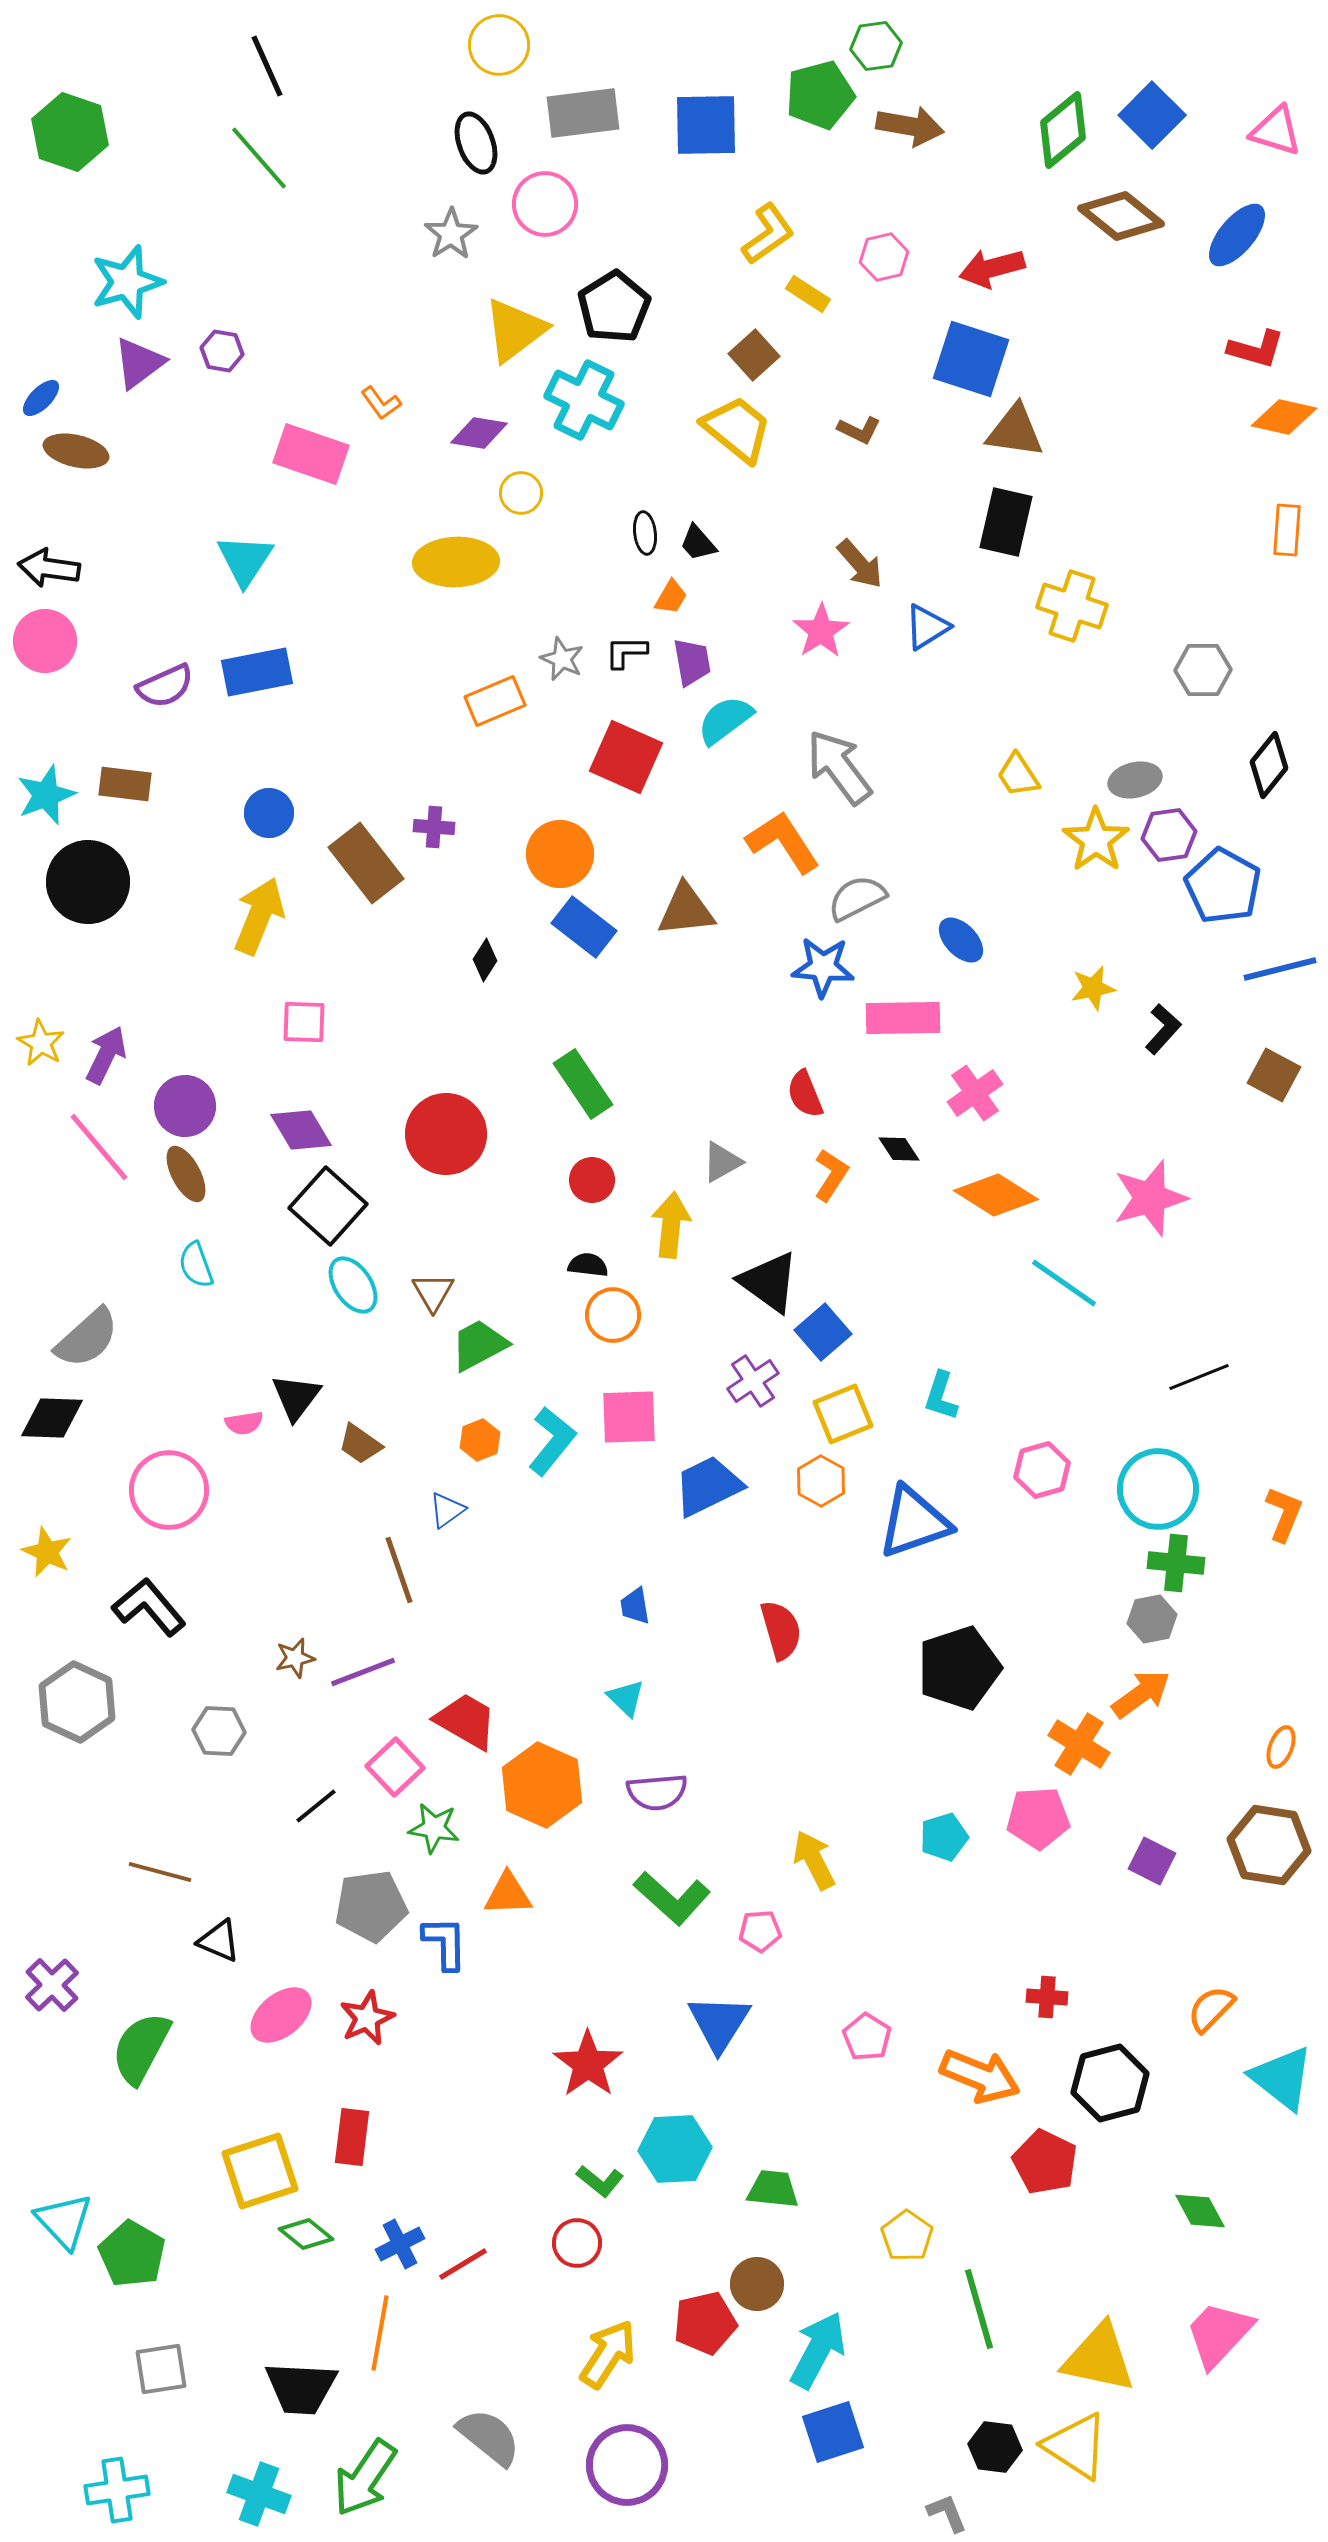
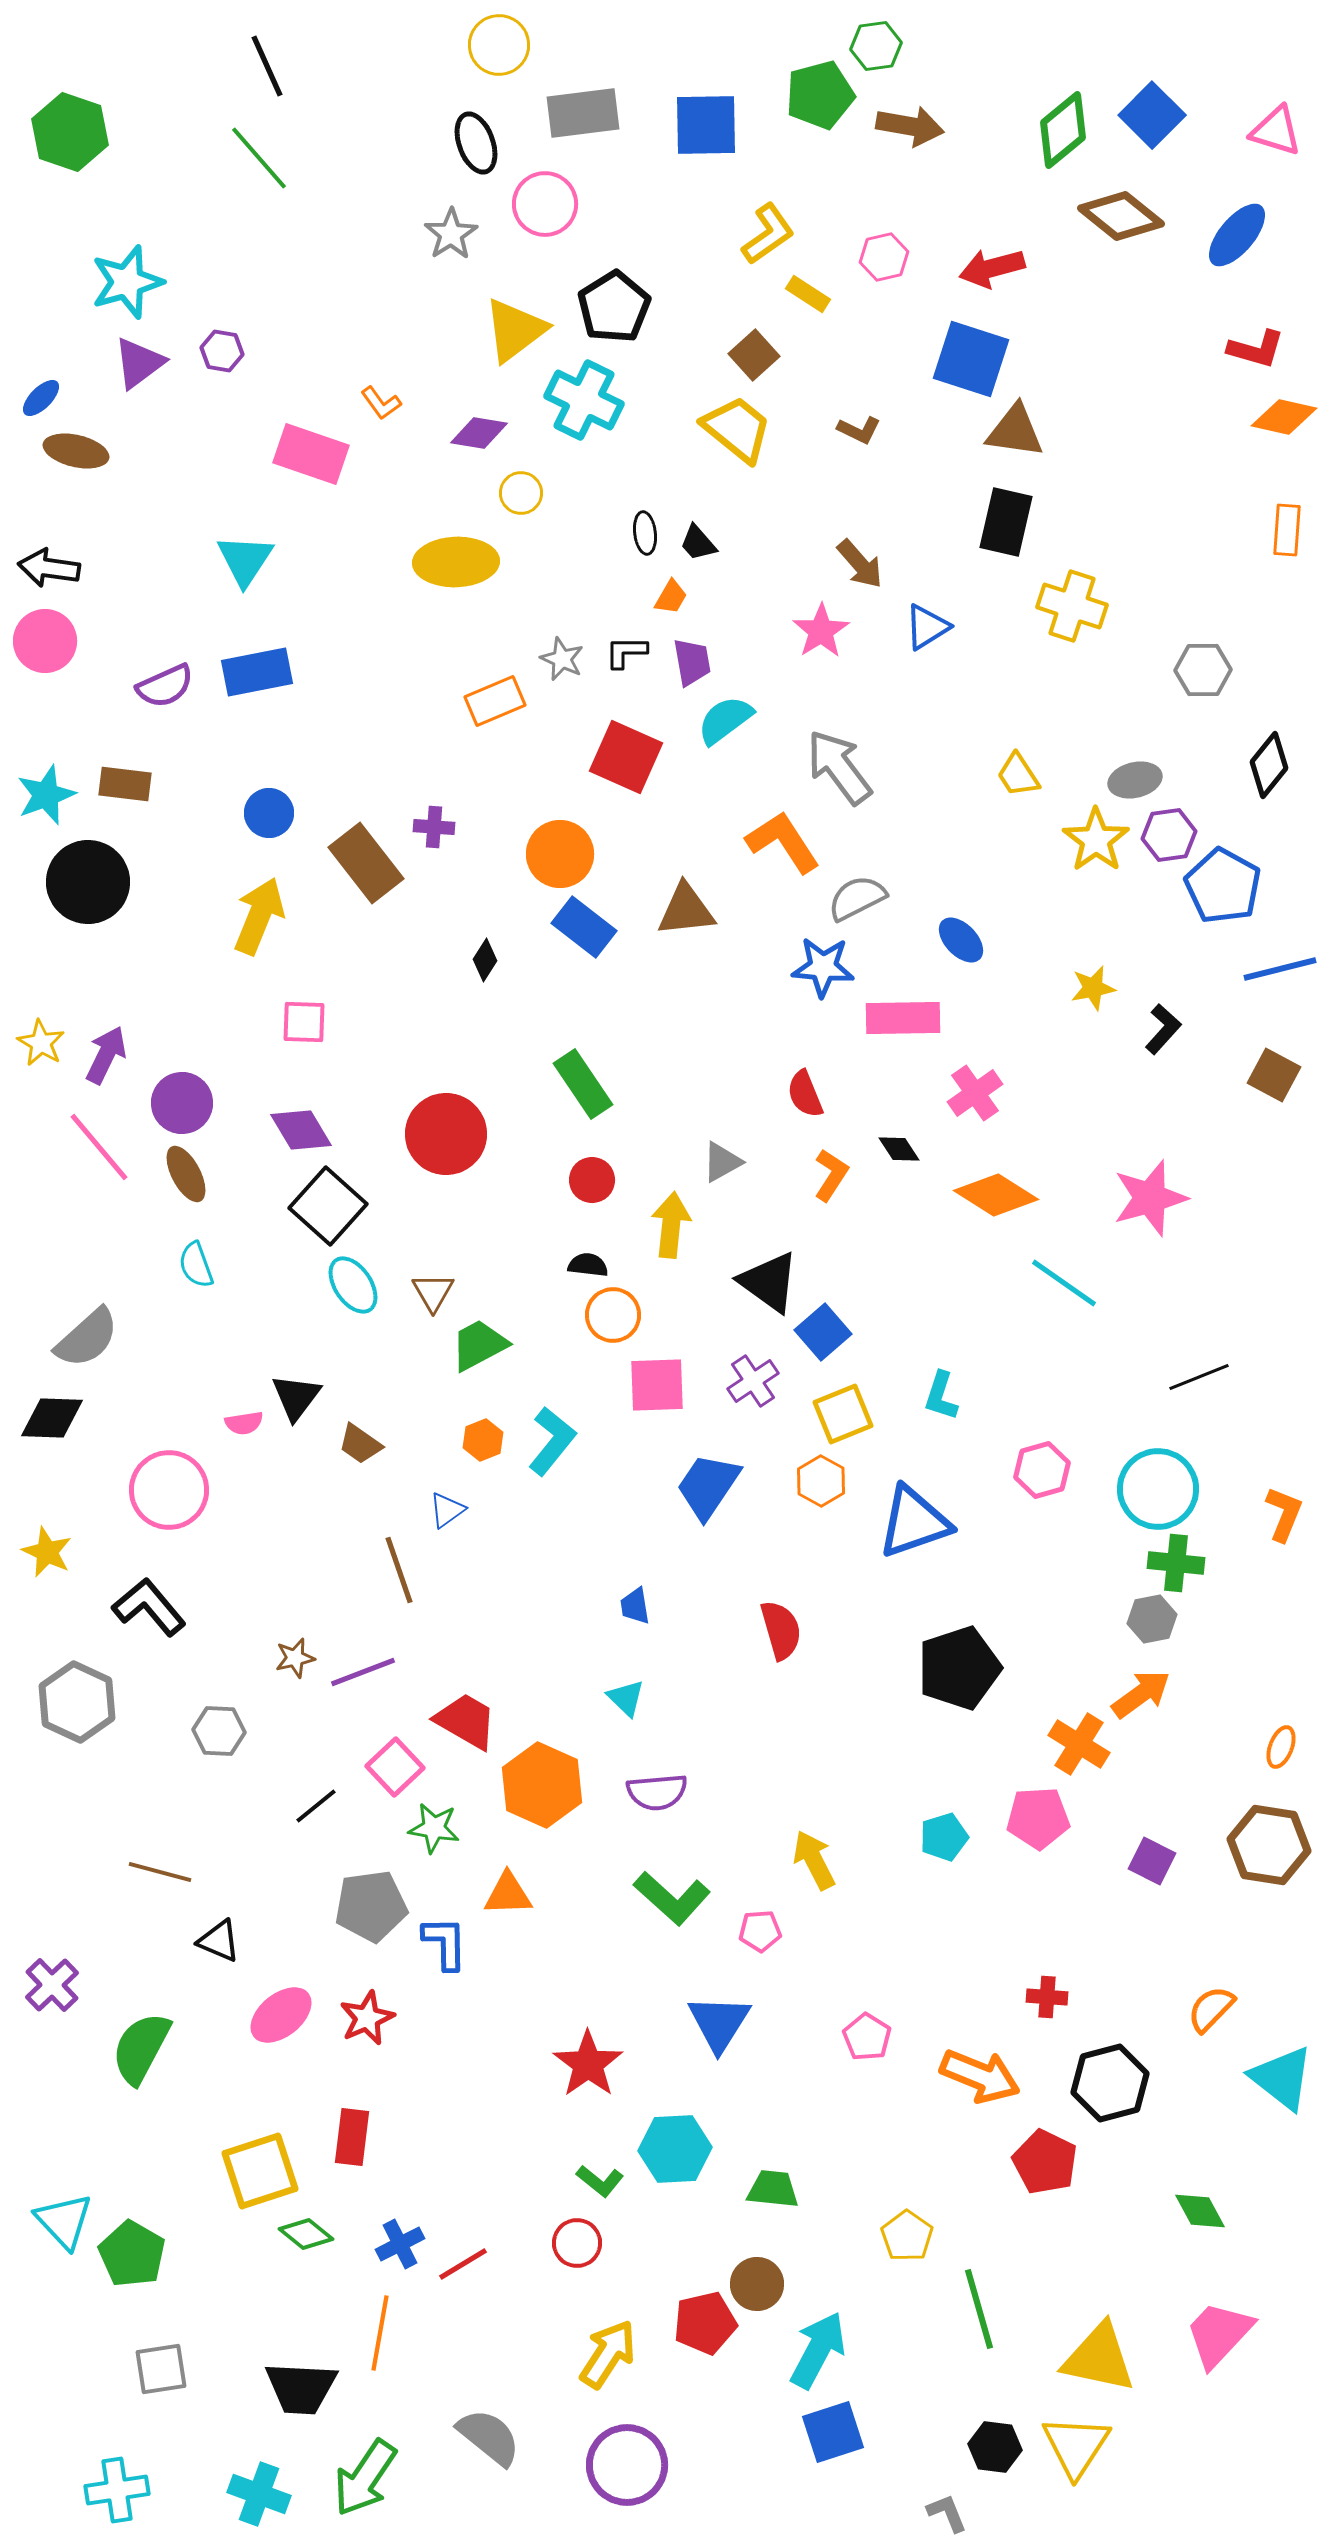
purple circle at (185, 1106): moved 3 px left, 3 px up
pink square at (629, 1417): moved 28 px right, 32 px up
orange hexagon at (480, 1440): moved 3 px right
blue trapezoid at (708, 1486): rotated 30 degrees counterclockwise
yellow triangle at (1076, 2446): rotated 30 degrees clockwise
